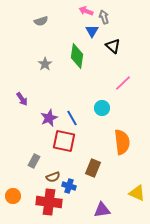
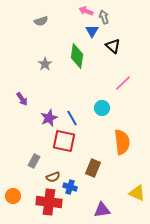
blue cross: moved 1 px right, 1 px down
